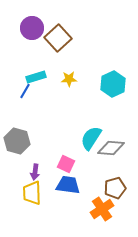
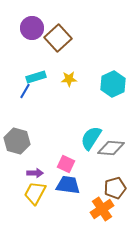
purple arrow: moved 1 px down; rotated 98 degrees counterclockwise
yellow trapezoid: moved 3 px right; rotated 30 degrees clockwise
